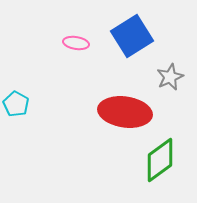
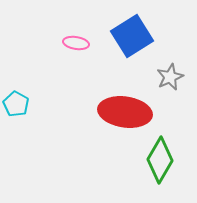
green diamond: rotated 24 degrees counterclockwise
